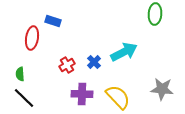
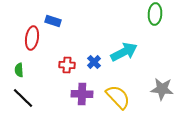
red cross: rotated 35 degrees clockwise
green semicircle: moved 1 px left, 4 px up
black line: moved 1 px left
